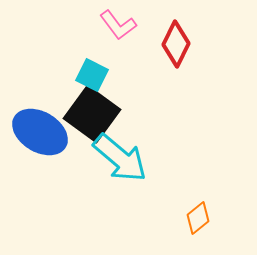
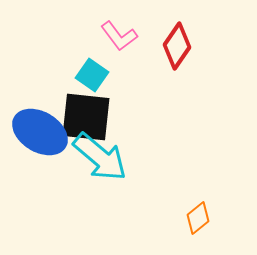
pink L-shape: moved 1 px right, 11 px down
red diamond: moved 1 px right, 2 px down; rotated 9 degrees clockwise
cyan square: rotated 8 degrees clockwise
black square: moved 6 px left, 3 px down; rotated 30 degrees counterclockwise
cyan arrow: moved 20 px left, 1 px up
